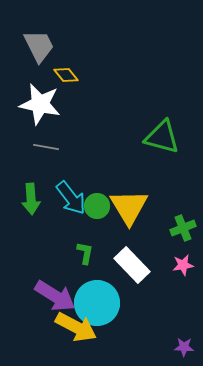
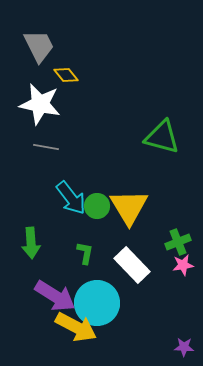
green arrow: moved 44 px down
green cross: moved 5 px left, 14 px down
